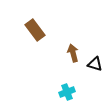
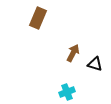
brown rectangle: moved 3 px right, 12 px up; rotated 60 degrees clockwise
brown arrow: rotated 42 degrees clockwise
